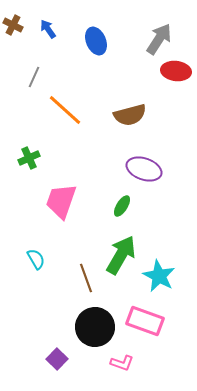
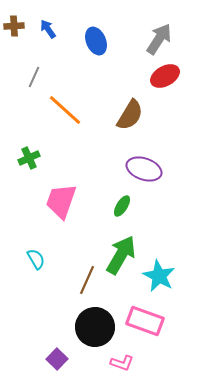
brown cross: moved 1 px right, 1 px down; rotated 30 degrees counterclockwise
red ellipse: moved 11 px left, 5 px down; rotated 36 degrees counterclockwise
brown semicircle: rotated 44 degrees counterclockwise
brown line: moved 1 px right, 2 px down; rotated 44 degrees clockwise
